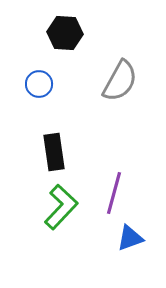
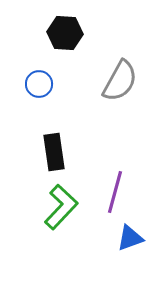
purple line: moved 1 px right, 1 px up
